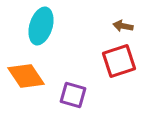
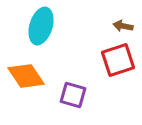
red square: moved 1 px left, 1 px up
